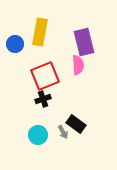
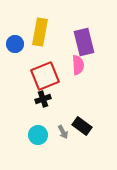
black rectangle: moved 6 px right, 2 px down
